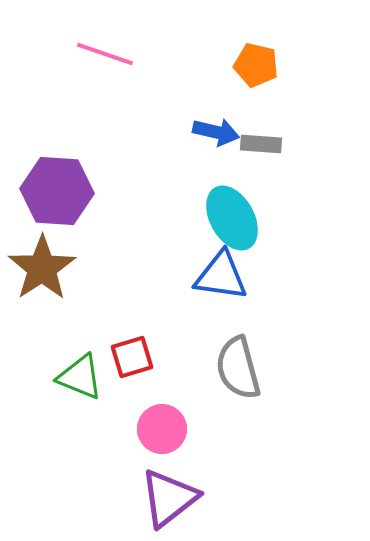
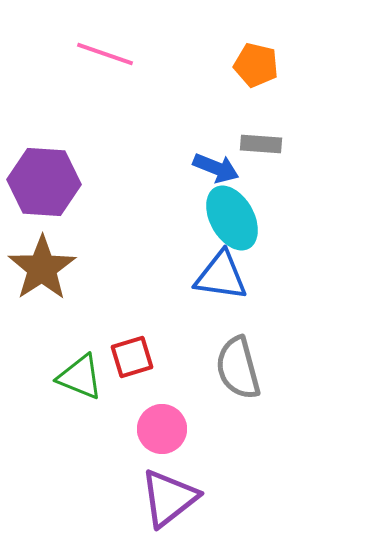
blue arrow: moved 36 px down; rotated 9 degrees clockwise
purple hexagon: moved 13 px left, 9 px up
